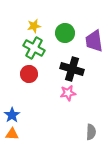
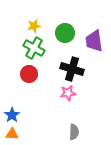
gray semicircle: moved 17 px left
